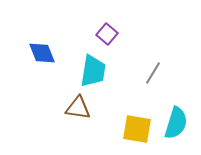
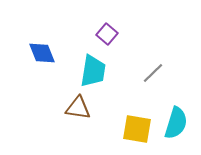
gray line: rotated 15 degrees clockwise
